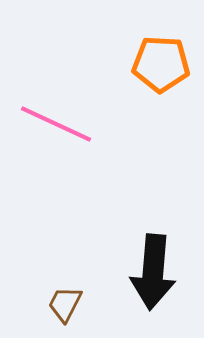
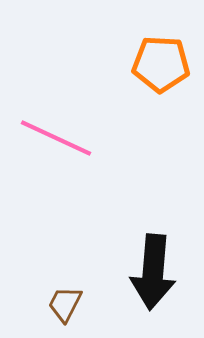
pink line: moved 14 px down
